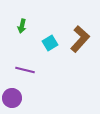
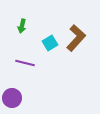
brown L-shape: moved 4 px left, 1 px up
purple line: moved 7 px up
